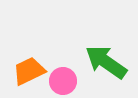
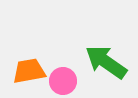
orange trapezoid: rotated 16 degrees clockwise
